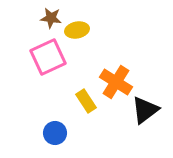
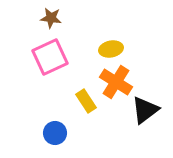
yellow ellipse: moved 34 px right, 19 px down
pink square: moved 2 px right
